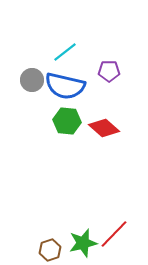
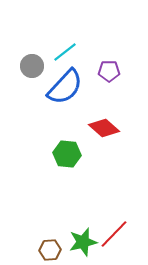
gray circle: moved 14 px up
blue semicircle: moved 1 px down; rotated 60 degrees counterclockwise
green hexagon: moved 33 px down
green star: moved 1 px up
brown hexagon: rotated 15 degrees clockwise
